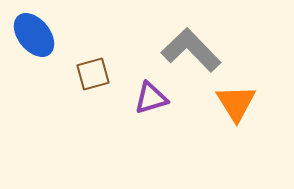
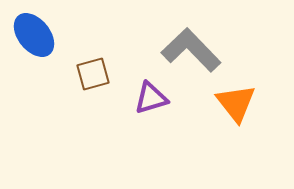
orange triangle: rotated 6 degrees counterclockwise
